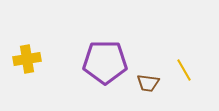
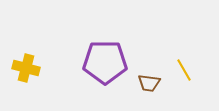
yellow cross: moved 1 px left, 9 px down; rotated 24 degrees clockwise
brown trapezoid: moved 1 px right
